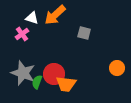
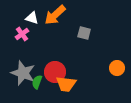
red circle: moved 1 px right, 2 px up
